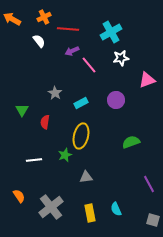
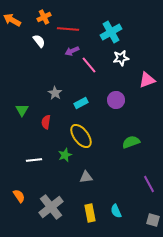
orange arrow: moved 1 px down
red semicircle: moved 1 px right
yellow ellipse: rotated 50 degrees counterclockwise
cyan semicircle: moved 2 px down
